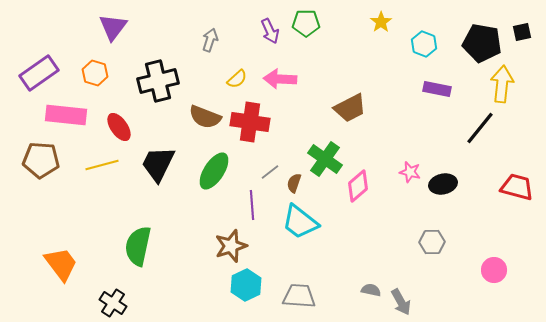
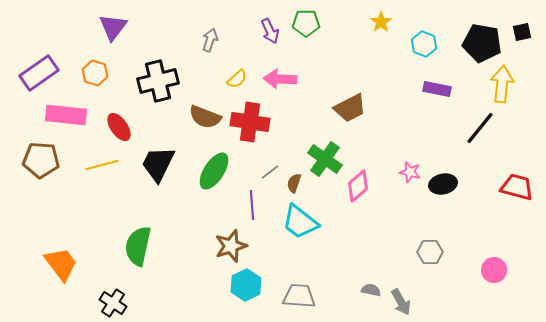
gray hexagon at (432, 242): moved 2 px left, 10 px down
